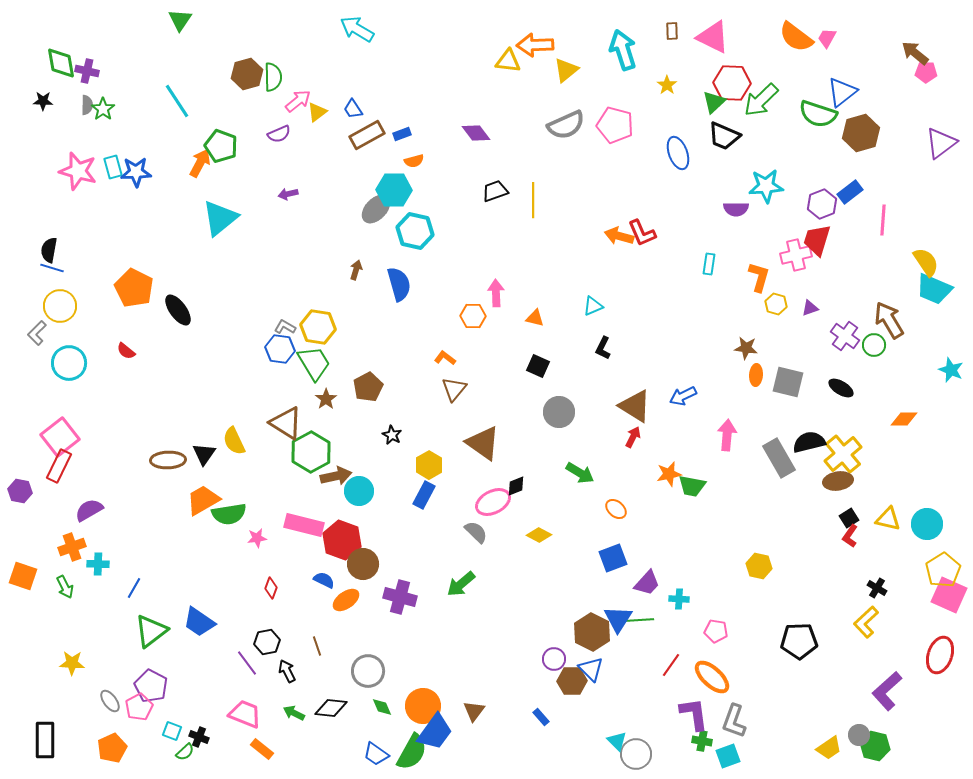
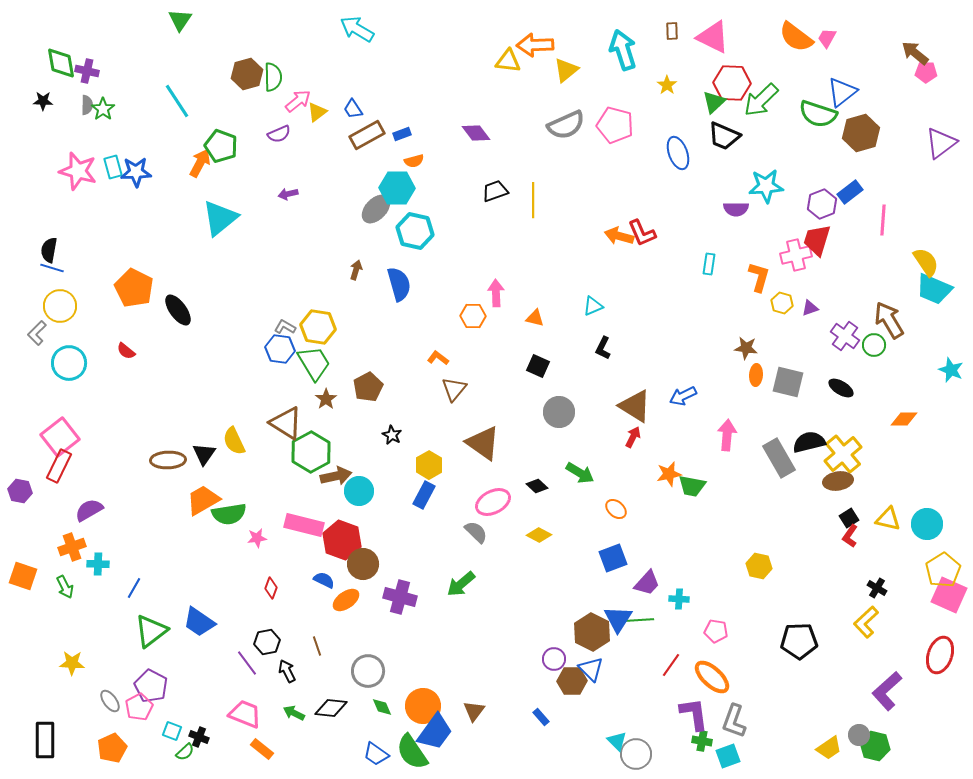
cyan hexagon at (394, 190): moved 3 px right, 2 px up
yellow hexagon at (776, 304): moved 6 px right, 1 px up
orange L-shape at (445, 358): moved 7 px left
black diamond at (516, 486): moved 21 px right; rotated 65 degrees clockwise
green semicircle at (412, 752): rotated 117 degrees clockwise
